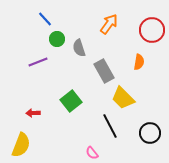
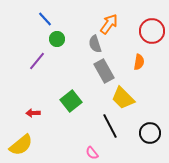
red circle: moved 1 px down
gray semicircle: moved 16 px right, 4 px up
purple line: moved 1 px left, 1 px up; rotated 30 degrees counterclockwise
yellow semicircle: rotated 30 degrees clockwise
